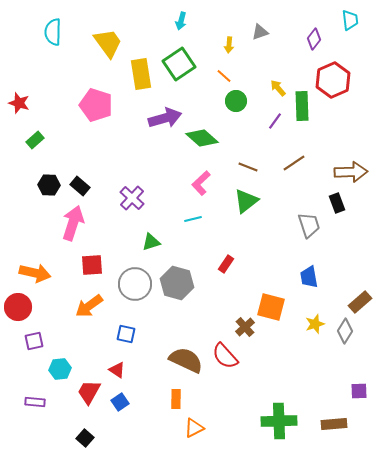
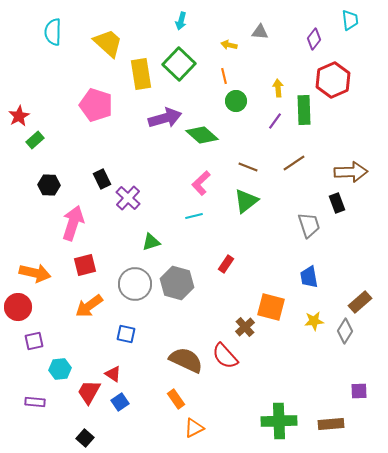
gray triangle at (260, 32): rotated 24 degrees clockwise
yellow trapezoid at (108, 43): rotated 12 degrees counterclockwise
yellow arrow at (229, 45): rotated 98 degrees clockwise
green square at (179, 64): rotated 12 degrees counterclockwise
orange line at (224, 76): rotated 35 degrees clockwise
yellow arrow at (278, 88): rotated 36 degrees clockwise
red star at (19, 103): moved 13 px down; rotated 25 degrees clockwise
green rectangle at (302, 106): moved 2 px right, 4 px down
green diamond at (202, 138): moved 3 px up
black rectangle at (80, 186): moved 22 px right, 7 px up; rotated 24 degrees clockwise
purple cross at (132, 198): moved 4 px left
cyan line at (193, 219): moved 1 px right, 3 px up
red square at (92, 265): moved 7 px left; rotated 10 degrees counterclockwise
yellow star at (315, 324): moved 1 px left, 3 px up; rotated 12 degrees clockwise
red triangle at (117, 370): moved 4 px left, 4 px down
orange rectangle at (176, 399): rotated 36 degrees counterclockwise
brown rectangle at (334, 424): moved 3 px left
